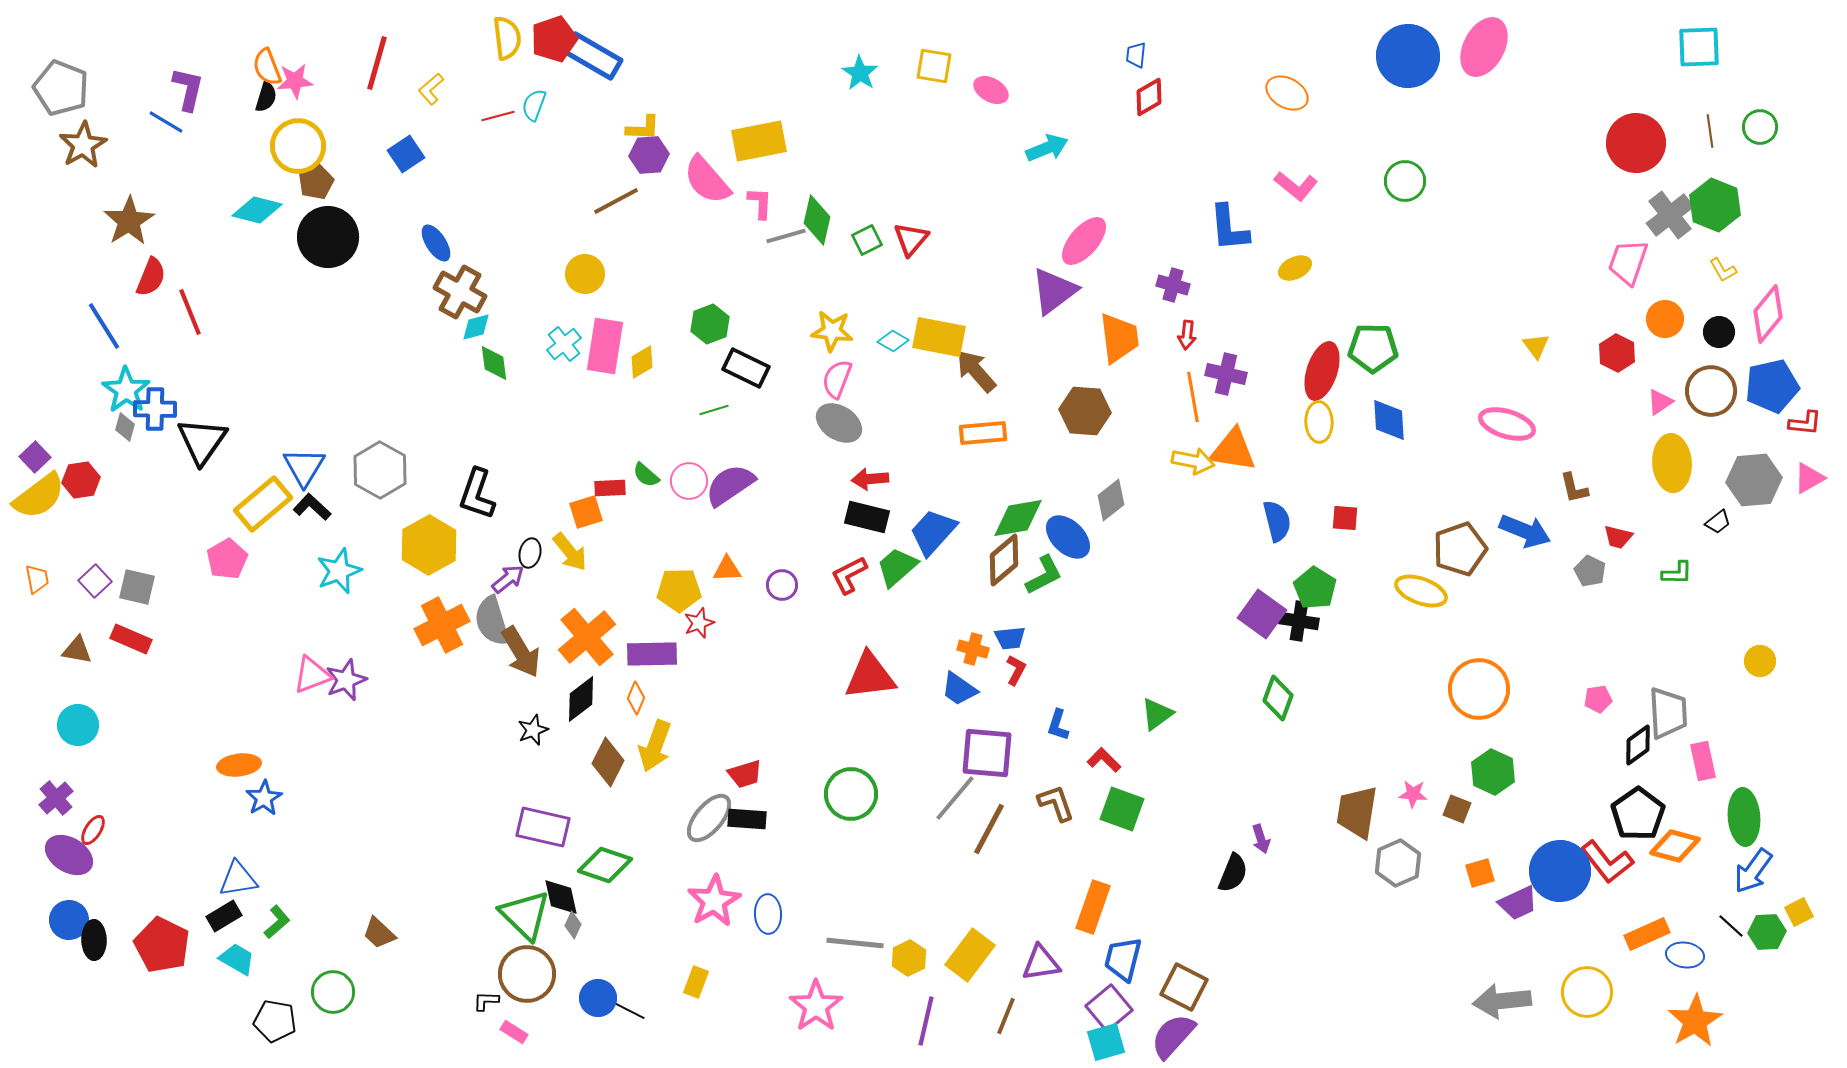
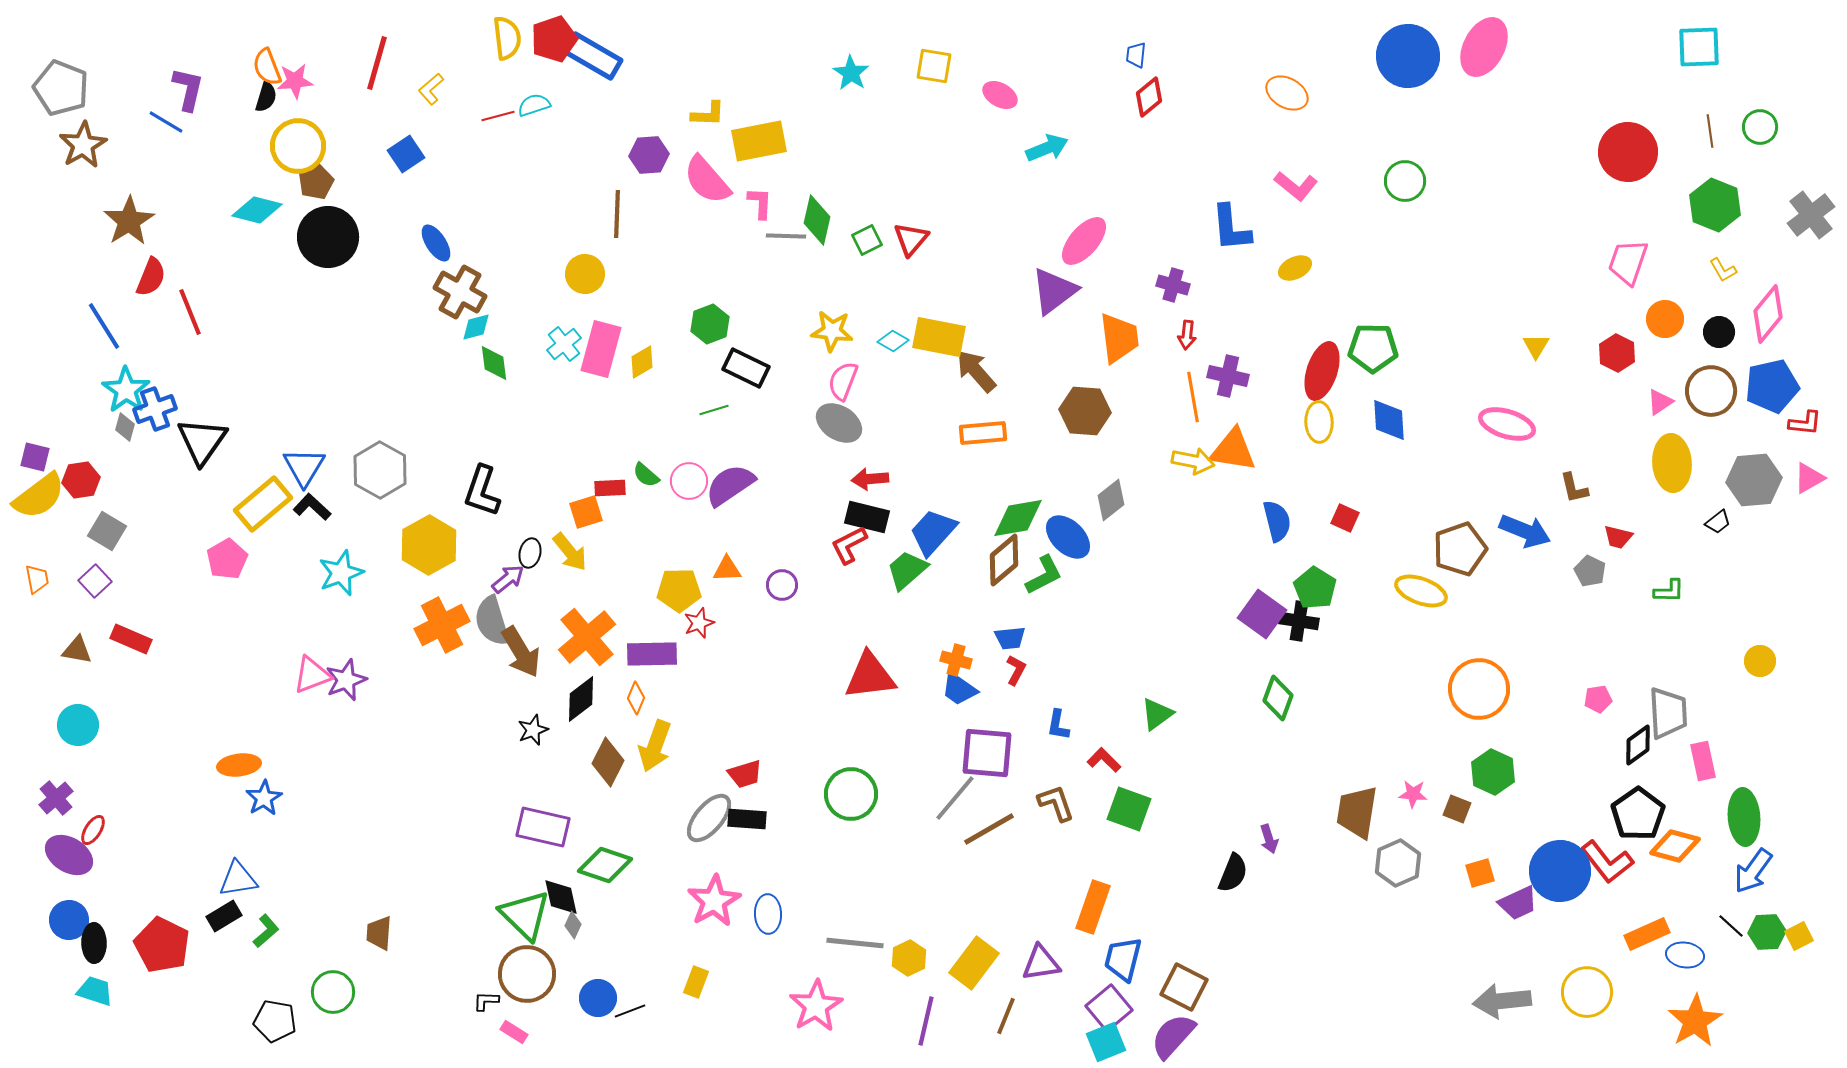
cyan star at (860, 73): moved 9 px left
pink ellipse at (991, 90): moved 9 px right, 5 px down
red diamond at (1149, 97): rotated 9 degrees counterclockwise
cyan semicircle at (534, 105): rotated 52 degrees clockwise
yellow L-shape at (643, 128): moved 65 px right, 14 px up
red circle at (1636, 143): moved 8 px left, 9 px down
brown line at (616, 201): moved 1 px right, 13 px down; rotated 60 degrees counterclockwise
gray cross at (1670, 215): moved 141 px right
blue L-shape at (1229, 228): moved 2 px right
gray line at (786, 236): rotated 18 degrees clockwise
pink rectangle at (605, 346): moved 4 px left, 3 px down; rotated 6 degrees clockwise
yellow triangle at (1536, 346): rotated 8 degrees clockwise
purple cross at (1226, 374): moved 2 px right, 2 px down
pink semicircle at (837, 379): moved 6 px right, 2 px down
blue cross at (155, 409): rotated 21 degrees counterclockwise
purple square at (35, 457): rotated 32 degrees counterclockwise
black L-shape at (477, 494): moved 5 px right, 3 px up
red square at (1345, 518): rotated 20 degrees clockwise
green trapezoid at (897, 567): moved 10 px right, 3 px down
cyan star at (339, 571): moved 2 px right, 2 px down
green L-shape at (1677, 573): moved 8 px left, 18 px down
red L-shape at (849, 575): moved 30 px up
gray square at (137, 587): moved 30 px left, 56 px up; rotated 18 degrees clockwise
orange cross at (973, 649): moved 17 px left, 11 px down
blue L-shape at (1058, 725): rotated 8 degrees counterclockwise
green square at (1122, 809): moved 7 px right
brown line at (989, 829): rotated 32 degrees clockwise
purple arrow at (1261, 839): moved 8 px right
yellow square at (1799, 912): moved 24 px down
green L-shape at (277, 922): moved 11 px left, 9 px down
brown trapezoid at (379, 933): rotated 51 degrees clockwise
black ellipse at (94, 940): moved 3 px down
yellow rectangle at (970, 955): moved 4 px right, 8 px down
cyan trapezoid at (237, 959): moved 142 px left, 32 px down; rotated 12 degrees counterclockwise
pink star at (816, 1006): rotated 4 degrees clockwise
black line at (630, 1011): rotated 48 degrees counterclockwise
cyan square at (1106, 1042): rotated 6 degrees counterclockwise
